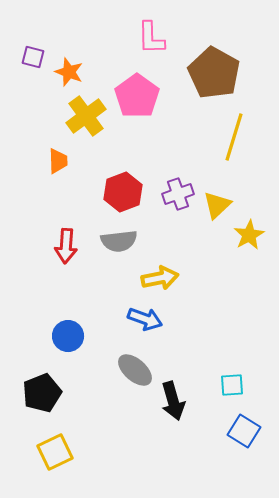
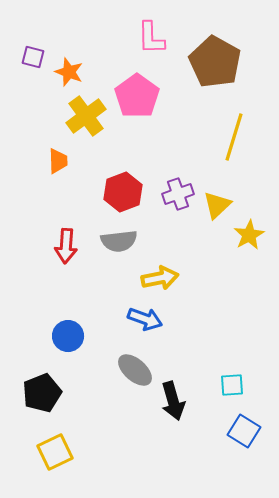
brown pentagon: moved 1 px right, 11 px up
